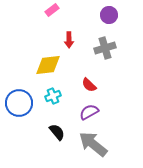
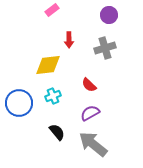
purple semicircle: moved 1 px right, 1 px down
